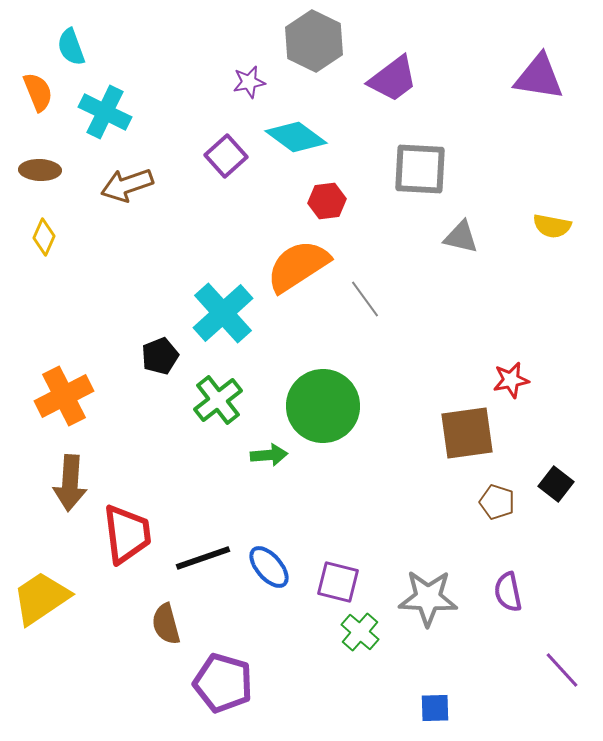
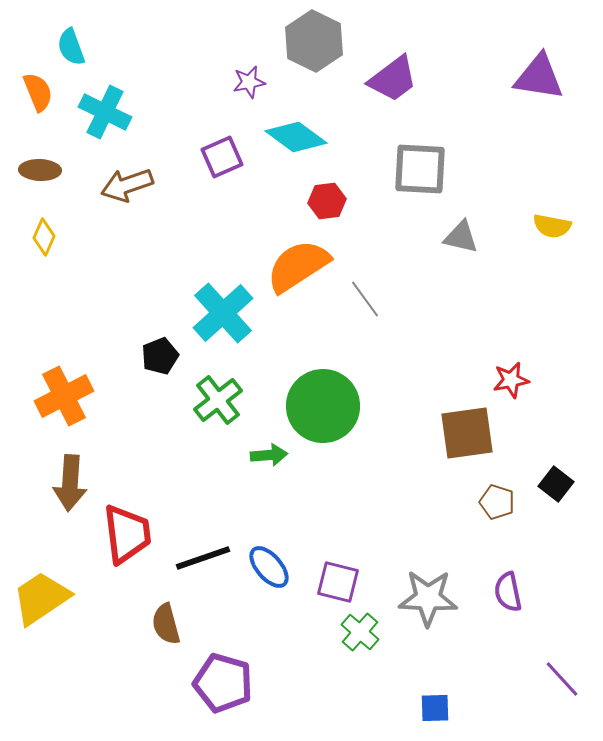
purple square at (226, 156): moved 4 px left, 1 px down; rotated 18 degrees clockwise
purple line at (562, 670): moved 9 px down
